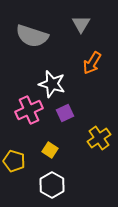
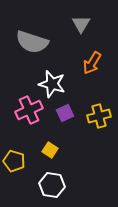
gray semicircle: moved 6 px down
yellow cross: moved 22 px up; rotated 20 degrees clockwise
white hexagon: rotated 20 degrees counterclockwise
